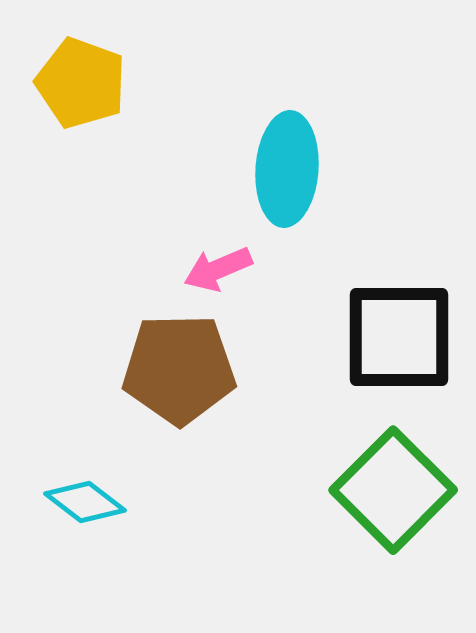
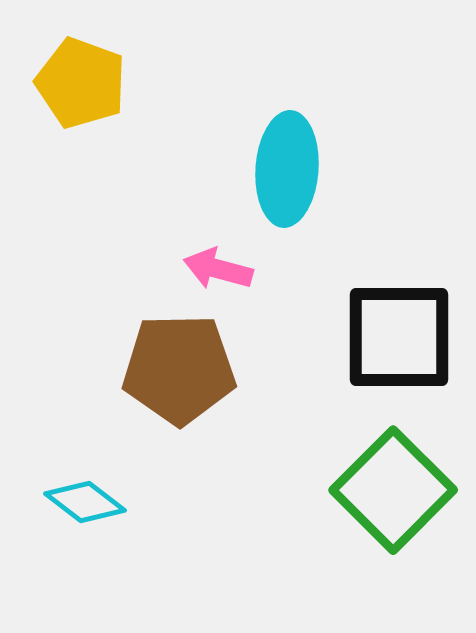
pink arrow: rotated 38 degrees clockwise
